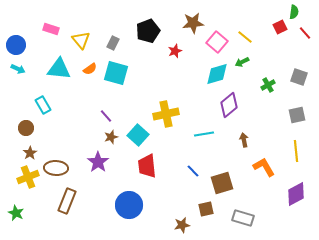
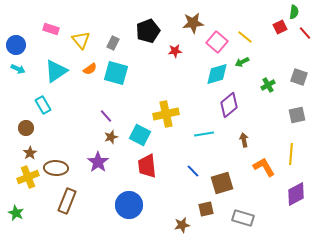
red star at (175, 51): rotated 16 degrees clockwise
cyan triangle at (59, 69): moved 3 px left, 2 px down; rotated 40 degrees counterclockwise
cyan square at (138, 135): moved 2 px right; rotated 15 degrees counterclockwise
yellow line at (296, 151): moved 5 px left, 3 px down; rotated 10 degrees clockwise
